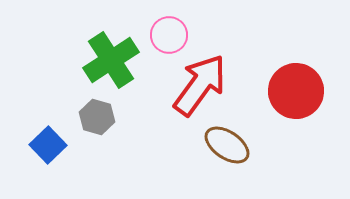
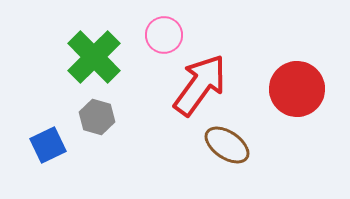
pink circle: moved 5 px left
green cross: moved 17 px left, 3 px up; rotated 12 degrees counterclockwise
red circle: moved 1 px right, 2 px up
blue square: rotated 18 degrees clockwise
